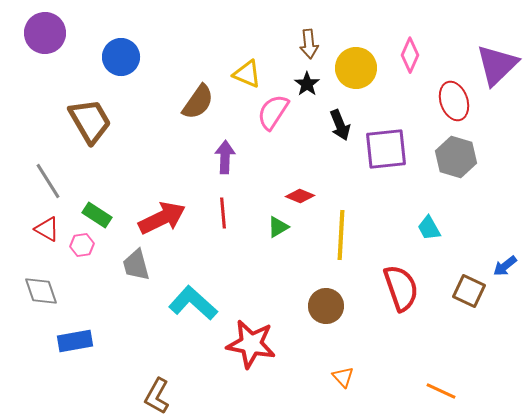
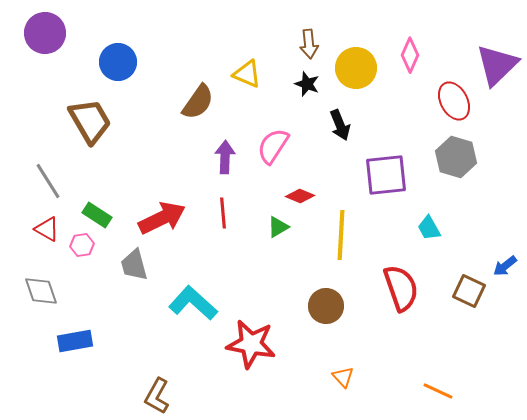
blue circle: moved 3 px left, 5 px down
black star: rotated 15 degrees counterclockwise
red ellipse: rotated 9 degrees counterclockwise
pink semicircle: moved 34 px down
purple square: moved 26 px down
gray trapezoid: moved 2 px left
orange line: moved 3 px left
